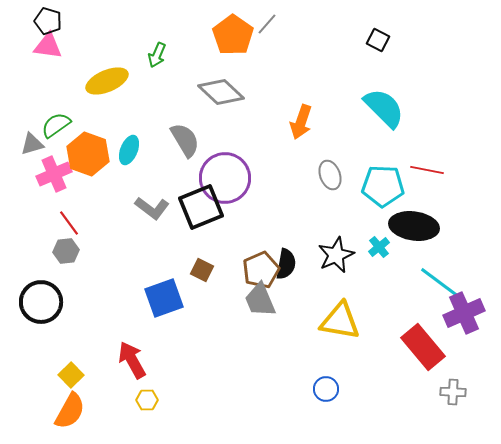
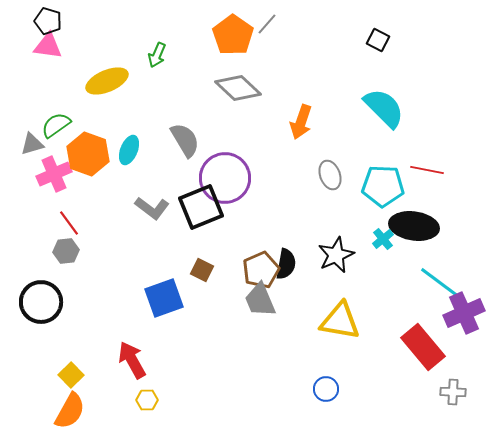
gray diamond at (221, 92): moved 17 px right, 4 px up
cyan cross at (379, 247): moved 4 px right, 8 px up
